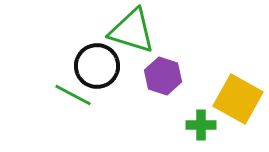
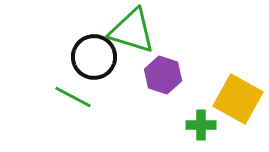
black circle: moved 3 px left, 9 px up
purple hexagon: moved 1 px up
green line: moved 2 px down
